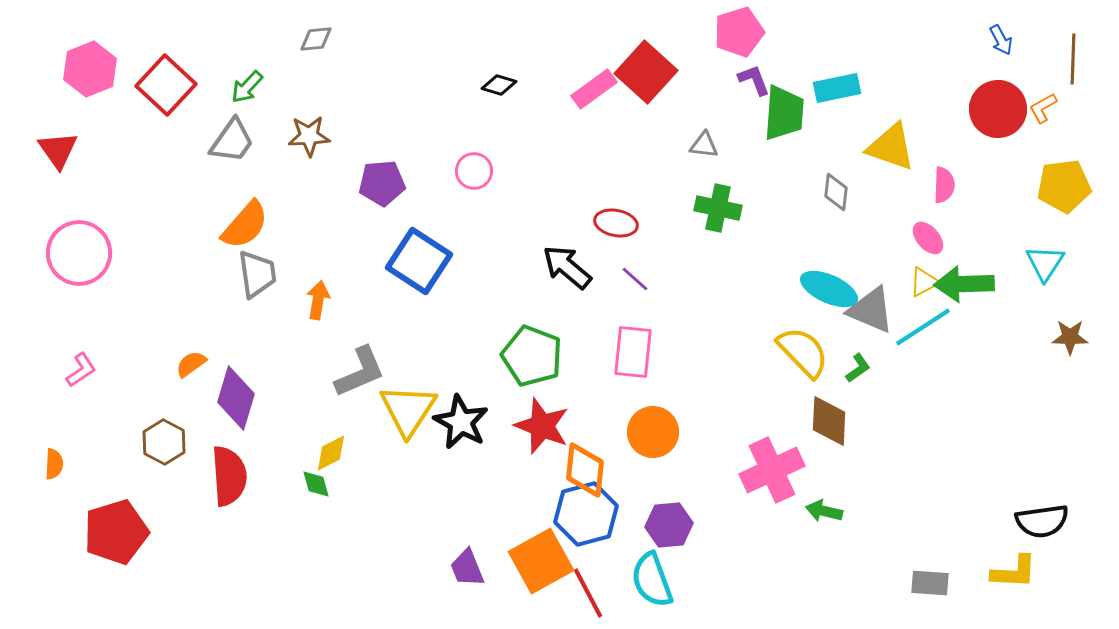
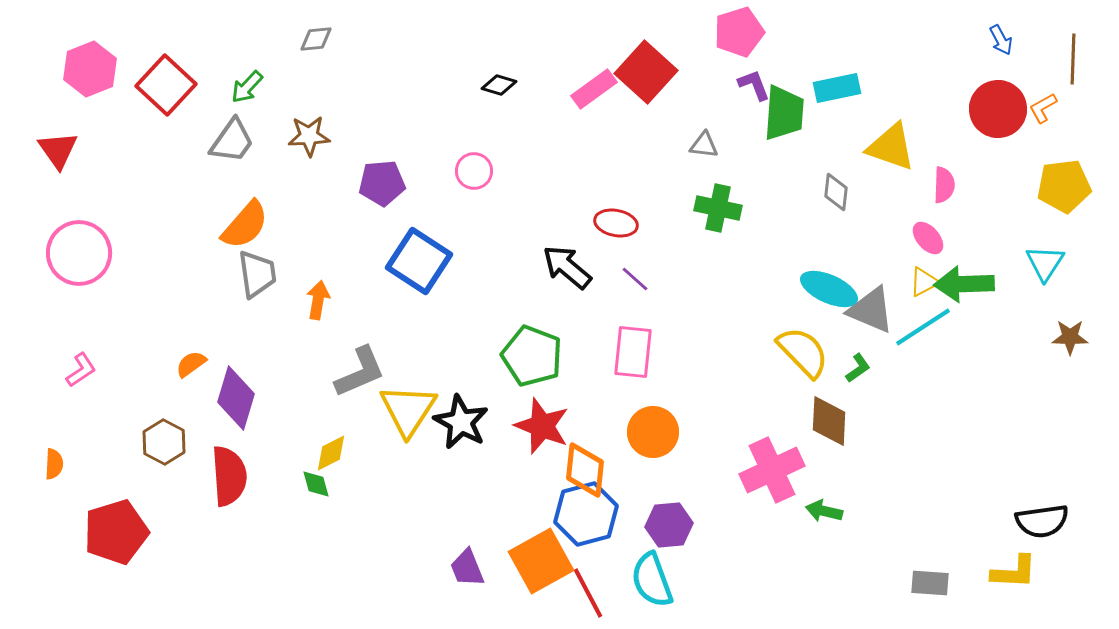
purple L-shape at (754, 80): moved 5 px down
